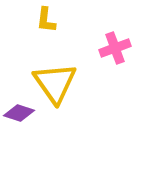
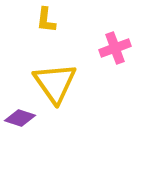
purple diamond: moved 1 px right, 5 px down
